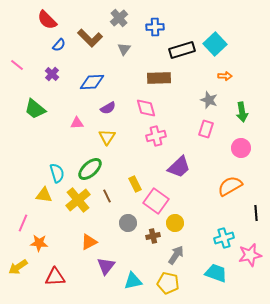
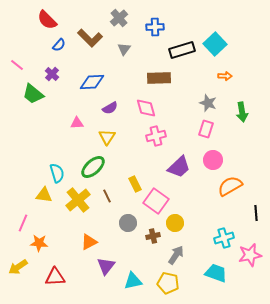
gray star at (209, 100): moved 1 px left, 3 px down
purple semicircle at (108, 108): moved 2 px right
green trapezoid at (35, 109): moved 2 px left, 15 px up
pink circle at (241, 148): moved 28 px left, 12 px down
green ellipse at (90, 169): moved 3 px right, 2 px up
